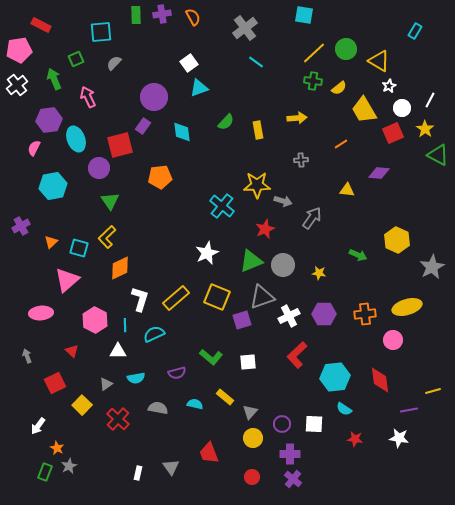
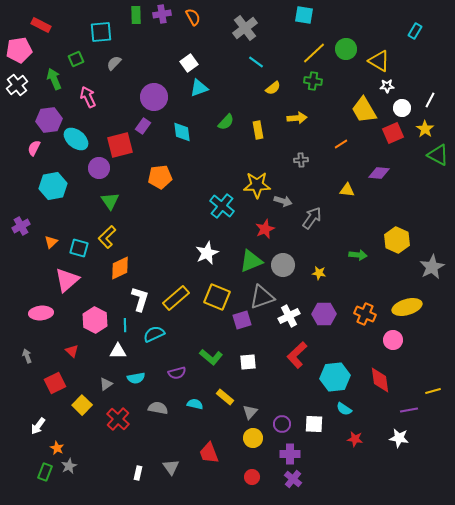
white star at (389, 86): moved 2 px left; rotated 24 degrees clockwise
yellow semicircle at (339, 88): moved 66 px left
cyan ellipse at (76, 139): rotated 30 degrees counterclockwise
green arrow at (358, 255): rotated 18 degrees counterclockwise
orange cross at (365, 314): rotated 30 degrees clockwise
